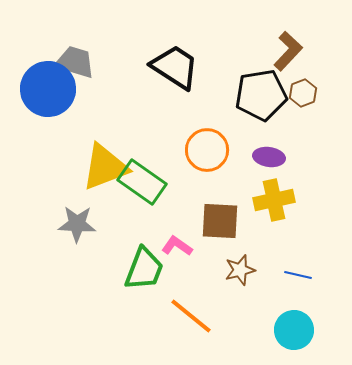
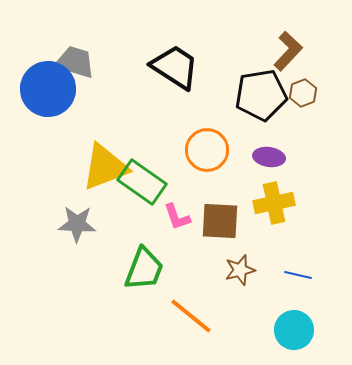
yellow cross: moved 3 px down
pink L-shape: moved 29 px up; rotated 144 degrees counterclockwise
